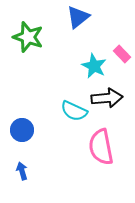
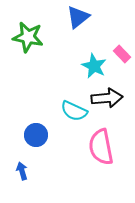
green star: rotated 8 degrees counterclockwise
blue circle: moved 14 px right, 5 px down
